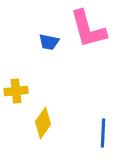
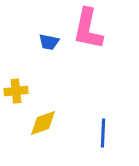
pink L-shape: rotated 27 degrees clockwise
yellow diamond: rotated 36 degrees clockwise
